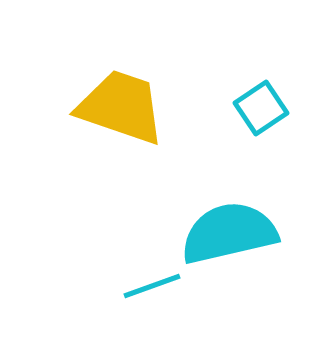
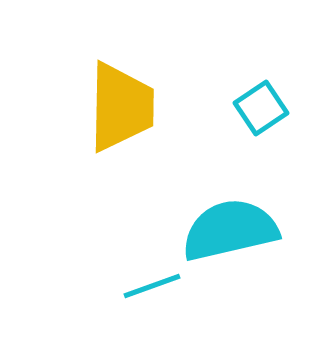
yellow trapezoid: rotated 72 degrees clockwise
cyan semicircle: moved 1 px right, 3 px up
